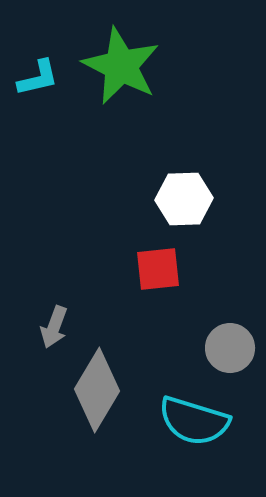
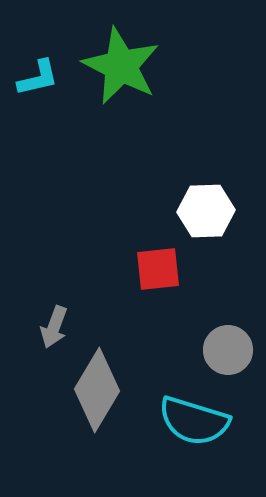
white hexagon: moved 22 px right, 12 px down
gray circle: moved 2 px left, 2 px down
